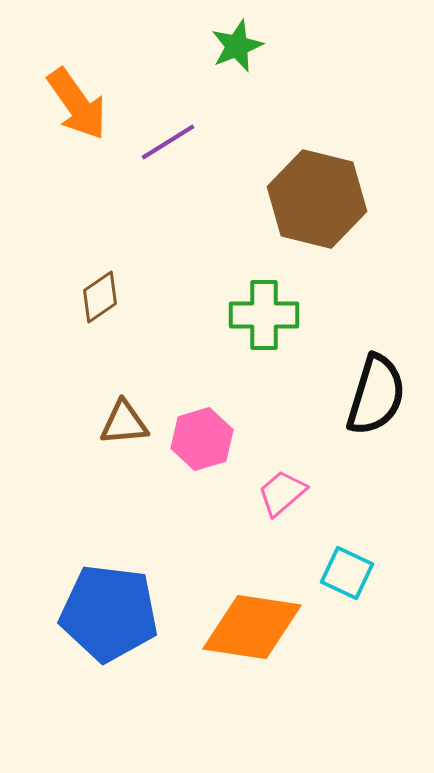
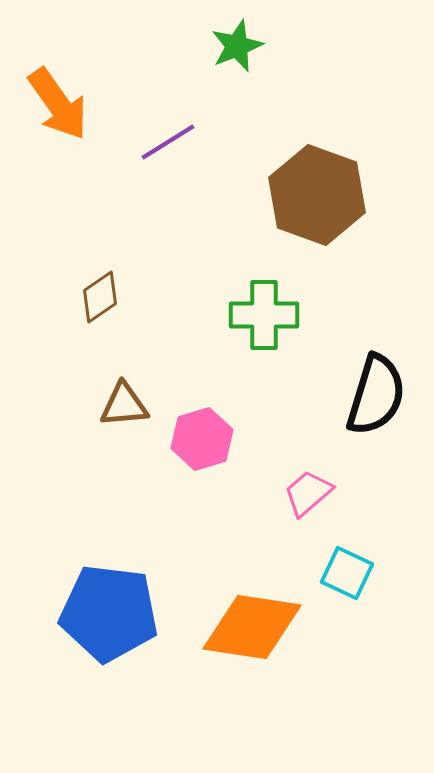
orange arrow: moved 19 px left
brown hexagon: moved 4 px up; rotated 6 degrees clockwise
brown triangle: moved 18 px up
pink trapezoid: moved 26 px right
